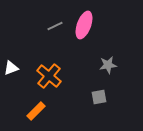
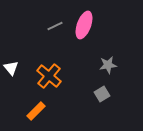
white triangle: rotated 49 degrees counterclockwise
gray square: moved 3 px right, 3 px up; rotated 21 degrees counterclockwise
